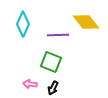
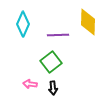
yellow diamond: moved 2 px right; rotated 40 degrees clockwise
green square: rotated 30 degrees clockwise
black arrow: rotated 32 degrees counterclockwise
